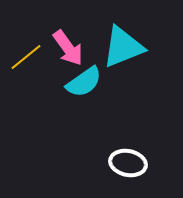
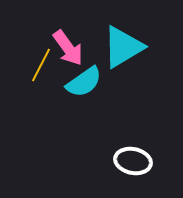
cyan triangle: rotated 9 degrees counterclockwise
yellow line: moved 15 px right, 8 px down; rotated 24 degrees counterclockwise
white ellipse: moved 5 px right, 2 px up
